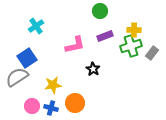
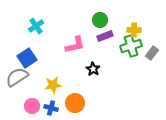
green circle: moved 9 px down
